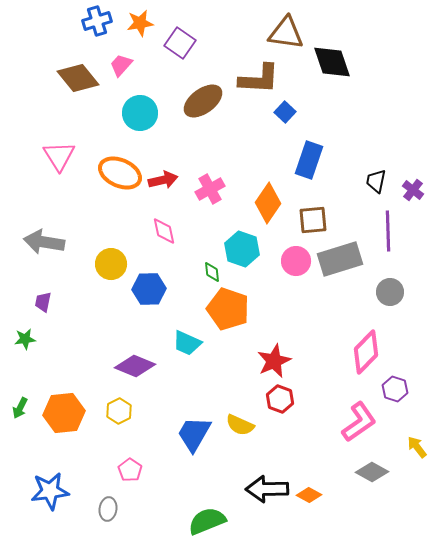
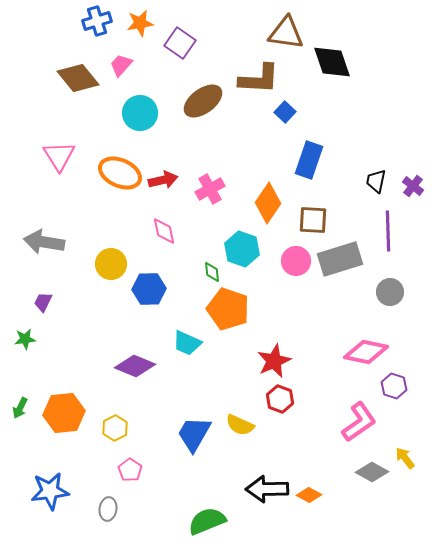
purple cross at (413, 190): moved 4 px up
brown square at (313, 220): rotated 8 degrees clockwise
purple trapezoid at (43, 302): rotated 15 degrees clockwise
pink diamond at (366, 352): rotated 57 degrees clockwise
purple hexagon at (395, 389): moved 1 px left, 3 px up
yellow hexagon at (119, 411): moved 4 px left, 17 px down
yellow arrow at (417, 447): moved 12 px left, 11 px down
